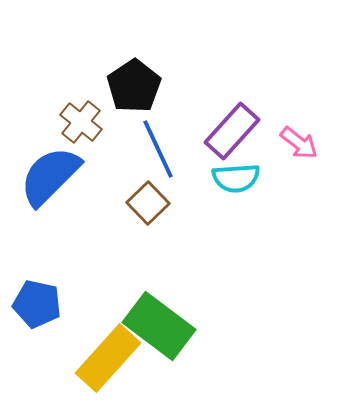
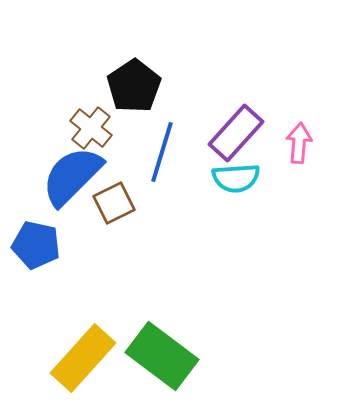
brown cross: moved 10 px right, 6 px down
purple rectangle: moved 4 px right, 2 px down
pink arrow: rotated 123 degrees counterclockwise
blue line: moved 4 px right, 3 px down; rotated 42 degrees clockwise
blue semicircle: moved 22 px right
brown square: moved 34 px left; rotated 18 degrees clockwise
blue pentagon: moved 1 px left, 59 px up
green rectangle: moved 3 px right, 30 px down
yellow rectangle: moved 25 px left
